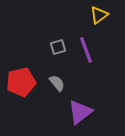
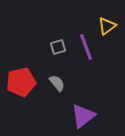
yellow triangle: moved 8 px right, 11 px down
purple line: moved 3 px up
purple triangle: moved 3 px right, 4 px down
